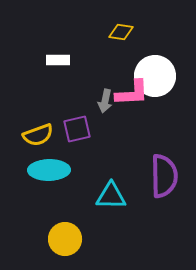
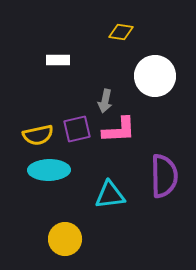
pink L-shape: moved 13 px left, 37 px down
yellow semicircle: rotated 8 degrees clockwise
cyan triangle: moved 1 px left, 1 px up; rotated 8 degrees counterclockwise
